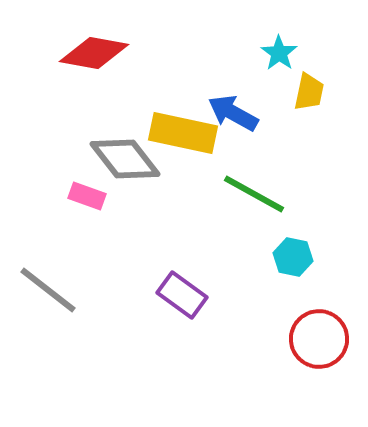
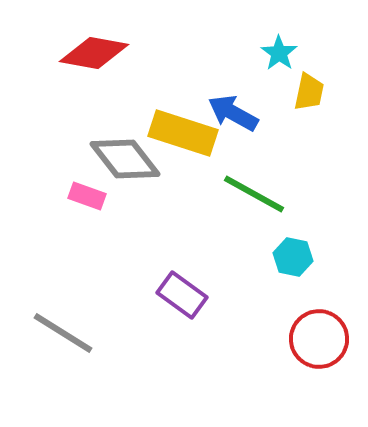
yellow rectangle: rotated 6 degrees clockwise
gray line: moved 15 px right, 43 px down; rotated 6 degrees counterclockwise
